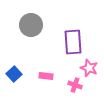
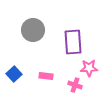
gray circle: moved 2 px right, 5 px down
pink star: rotated 24 degrees counterclockwise
